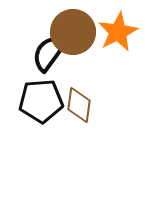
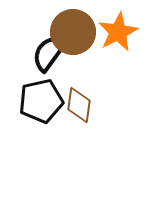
black pentagon: rotated 9 degrees counterclockwise
